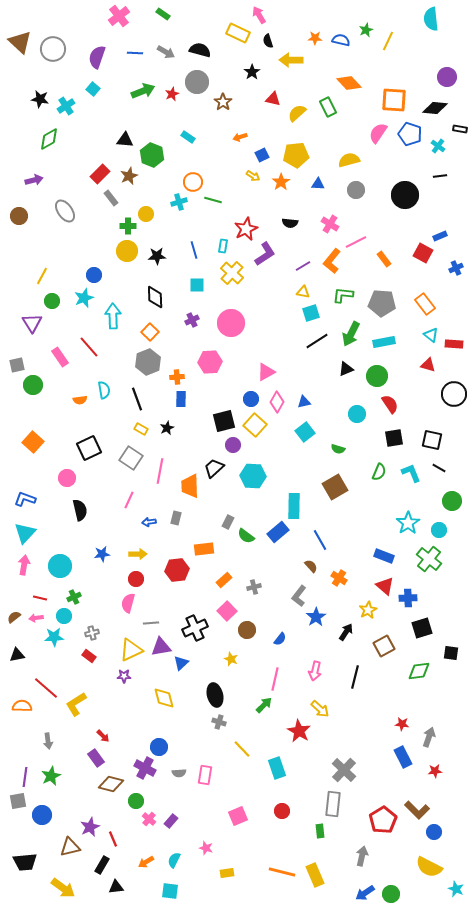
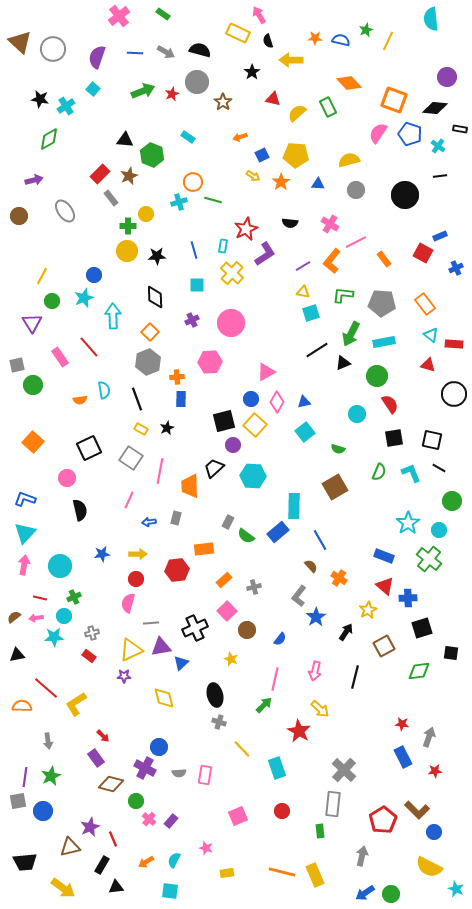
orange square at (394, 100): rotated 16 degrees clockwise
yellow pentagon at (296, 155): rotated 10 degrees clockwise
black line at (317, 341): moved 9 px down
black triangle at (346, 369): moved 3 px left, 6 px up
blue circle at (42, 815): moved 1 px right, 4 px up
